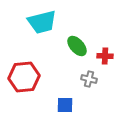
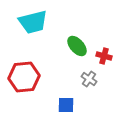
cyan trapezoid: moved 9 px left
red cross: moved 1 px left; rotated 14 degrees clockwise
gray cross: rotated 21 degrees clockwise
blue square: moved 1 px right
